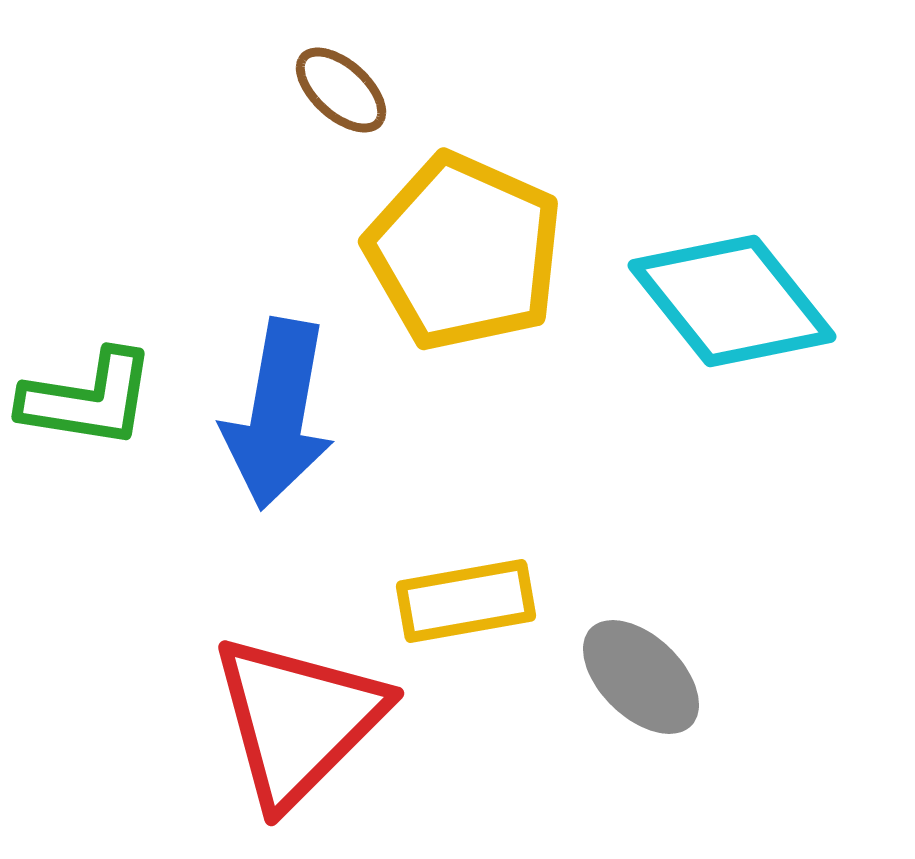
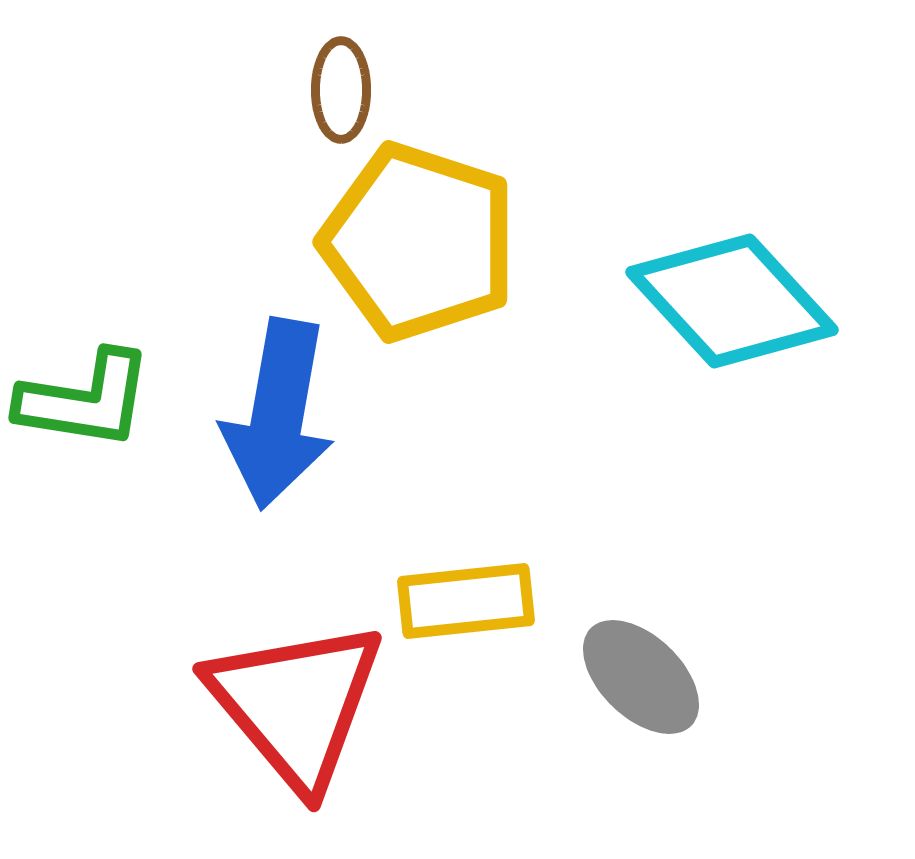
brown ellipse: rotated 48 degrees clockwise
yellow pentagon: moved 45 px left, 10 px up; rotated 6 degrees counterclockwise
cyan diamond: rotated 4 degrees counterclockwise
green L-shape: moved 3 px left, 1 px down
yellow rectangle: rotated 4 degrees clockwise
red triangle: moved 2 px left, 16 px up; rotated 25 degrees counterclockwise
